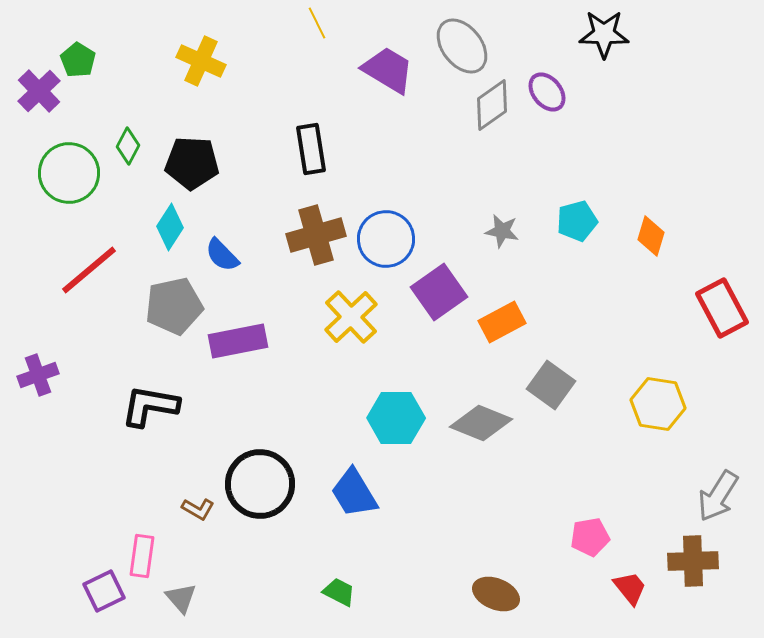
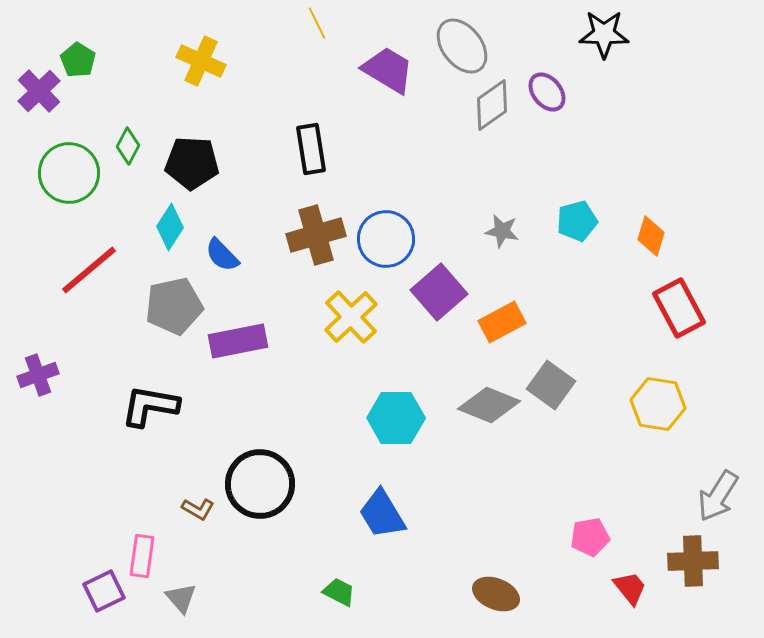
purple square at (439, 292): rotated 6 degrees counterclockwise
red rectangle at (722, 308): moved 43 px left
gray diamond at (481, 423): moved 8 px right, 18 px up
blue trapezoid at (354, 493): moved 28 px right, 21 px down
